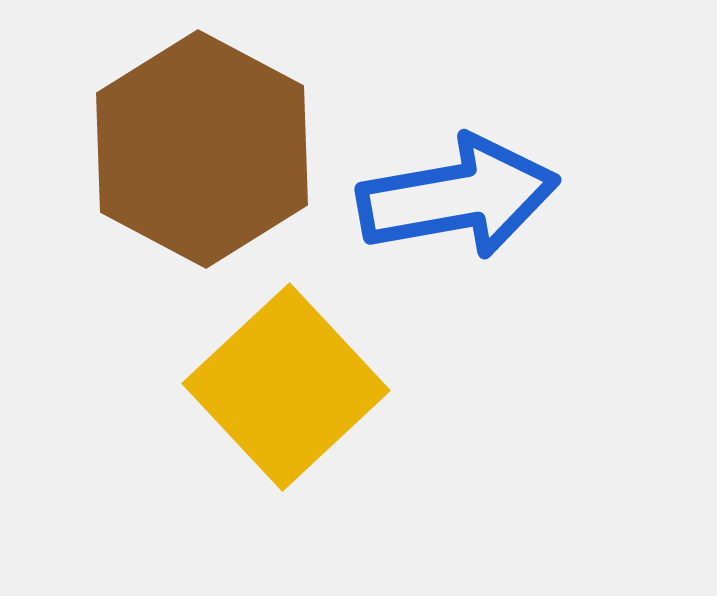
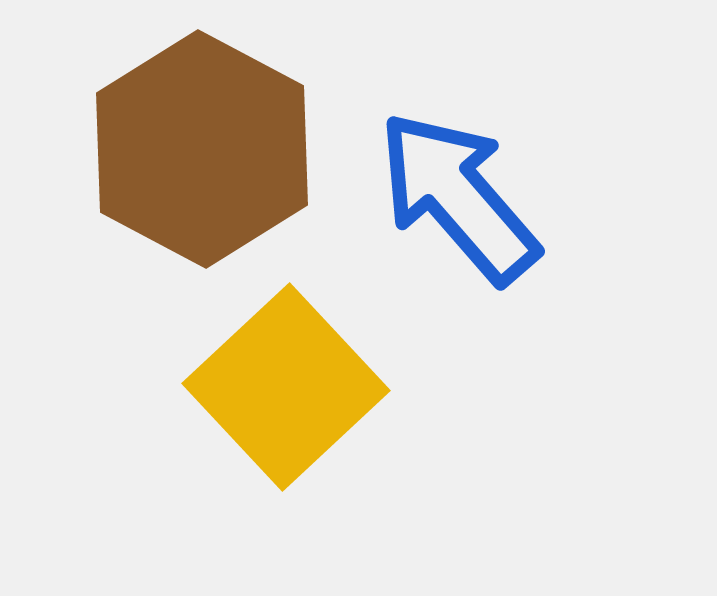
blue arrow: rotated 121 degrees counterclockwise
